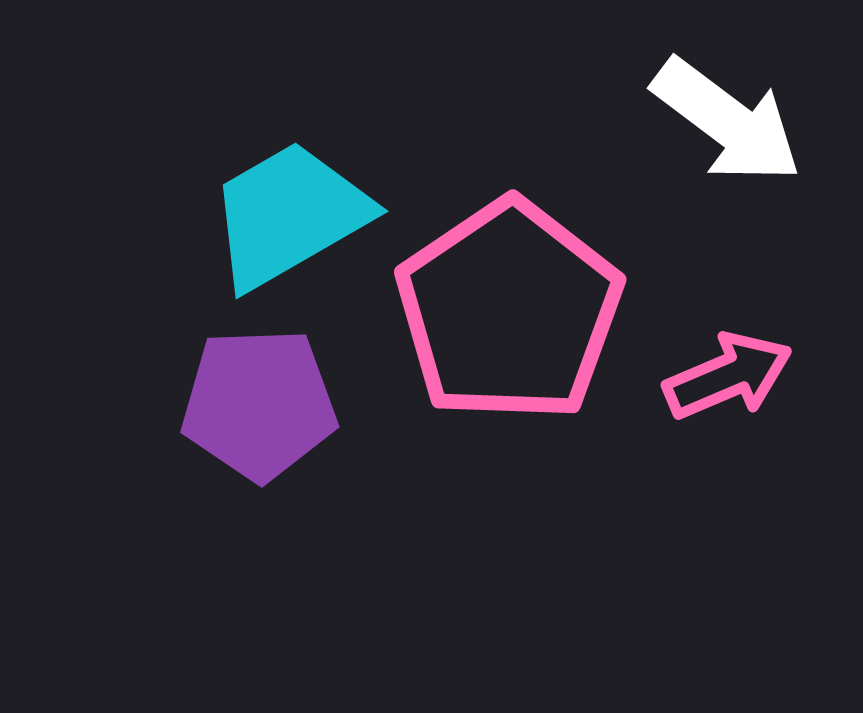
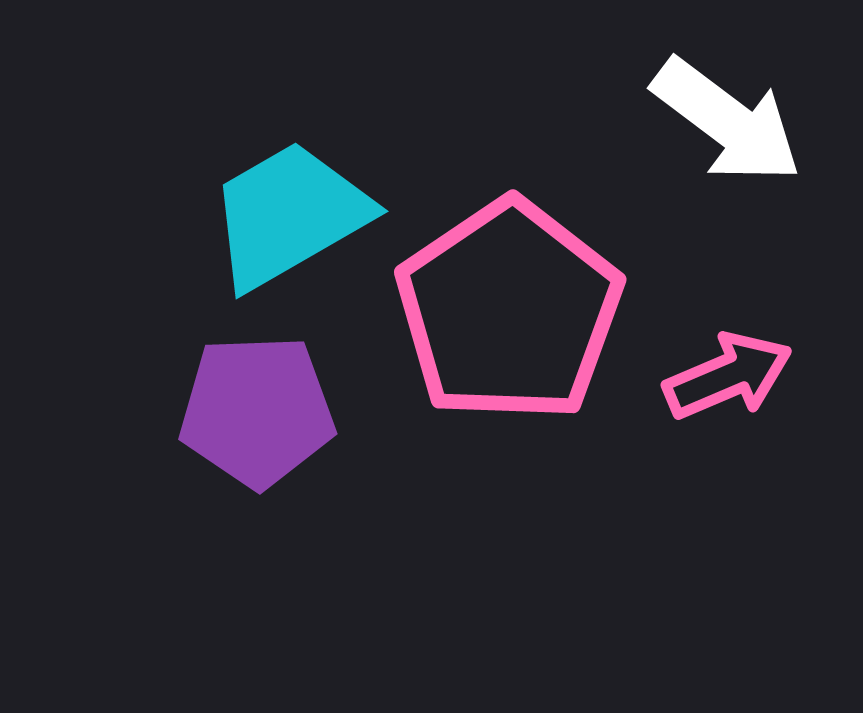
purple pentagon: moved 2 px left, 7 px down
